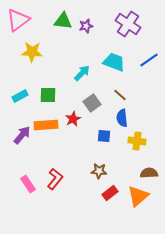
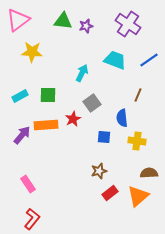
cyan trapezoid: moved 1 px right, 2 px up
cyan arrow: rotated 18 degrees counterclockwise
brown line: moved 18 px right; rotated 72 degrees clockwise
blue square: moved 1 px down
brown star: rotated 21 degrees counterclockwise
red L-shape: moved 23 px left, 40 px down
